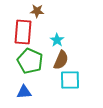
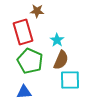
red rectangle: rotated 20 degrees counterclockwise
